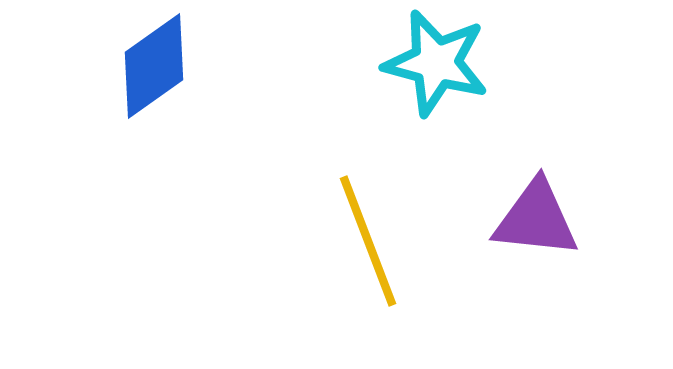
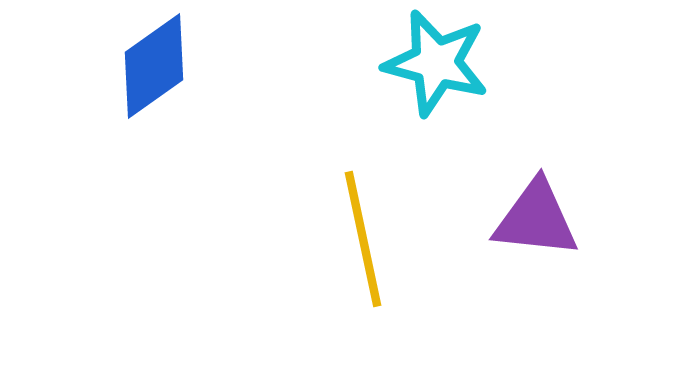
yellow line: moved 5 px left, 2 px up; rotated 9 degrees clockwise
